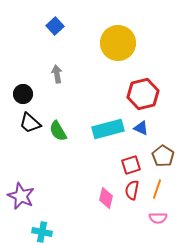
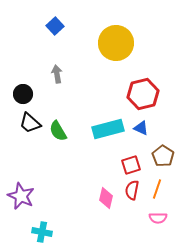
yellow circle: moved 2 px left
